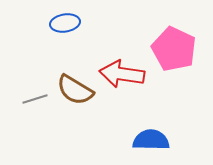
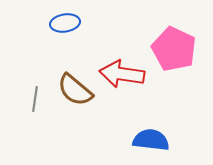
brown semicircle: rotated 9 degrees clockwise
gray line: rotated 65 degrees counterclockwise
blue semicircle: rotated 6 degrees clockwise
